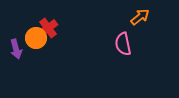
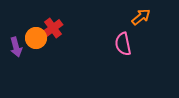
orange arrow: moved 1 px right
red cross: moved 5 px right
purple arrow: moved 2 px up
